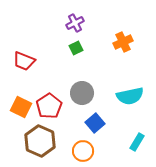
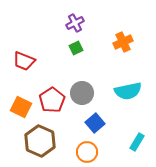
cyan semicircle: moved 2 px left, 5 px up
red pentagon: moved 3 px right, 6 px up
orange circle: moved 4 px right, 1 px down
